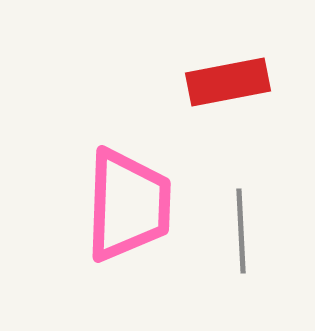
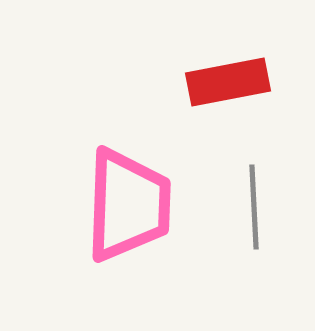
gray line: moved 13 px right, 24 px up
